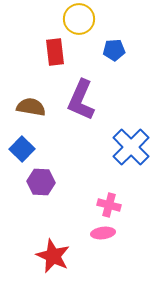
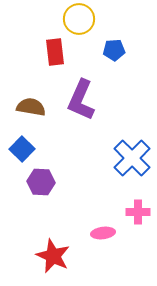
blue cross: moved 1 px right, 11 px down
pink cross: moved 29 px right, 7 px down; rotated 15 degrees counterclockwise
